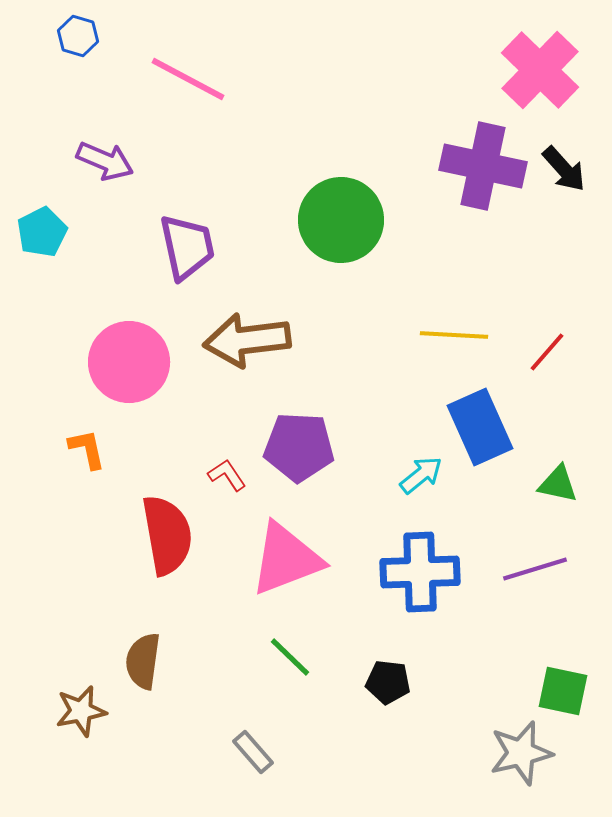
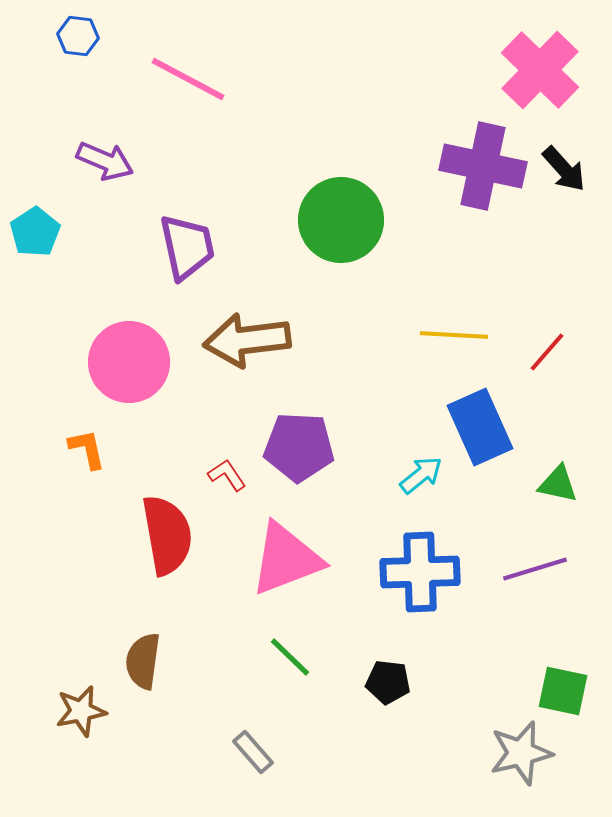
blue hexagon: rotated 9 degrees counterclockwise
cyan pentagon: moved 7 px left; rotated 6 degrees counterclockwise
